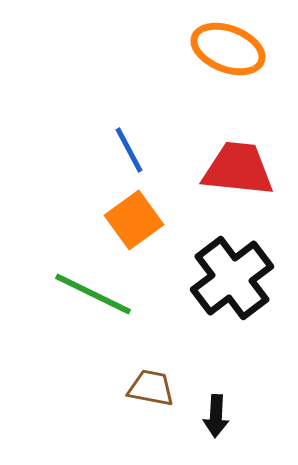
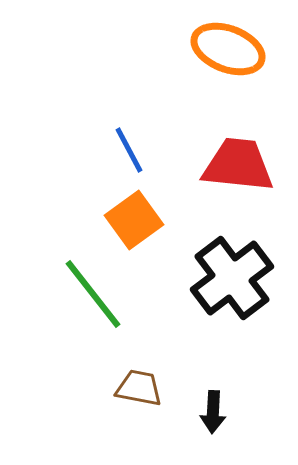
red trapezoid: moved 4 px up
green line: rotated 26 degrees clockwise
brown trapezoid: moved 12 px left
black arrow: moved 3 px left, 4 px up
